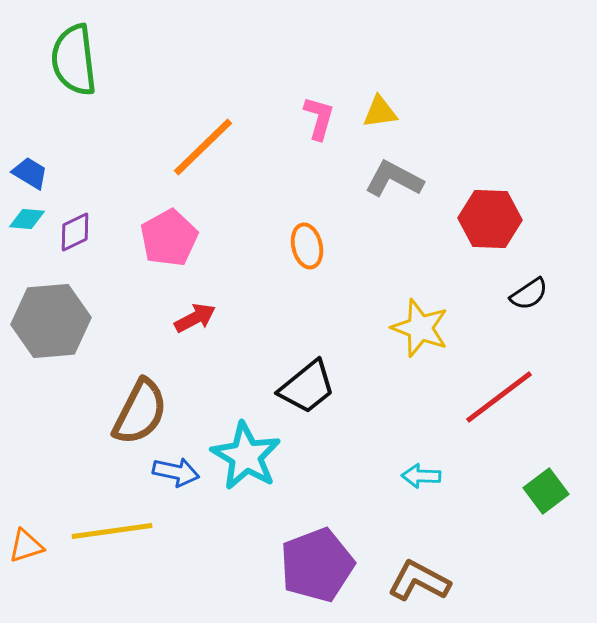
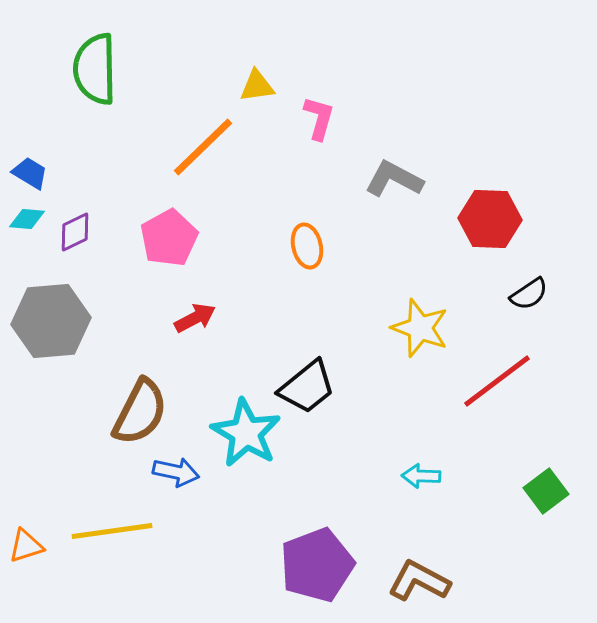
green semicircle: moved 21 px right, 9 px down; rotated 6 degrees clockwise
yellow triangle: moved 123 px left, 26 px up
red line: moved 2 px left, 16 px up
cyan star: moved 23 px up
